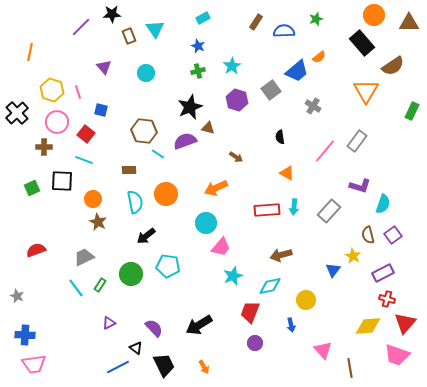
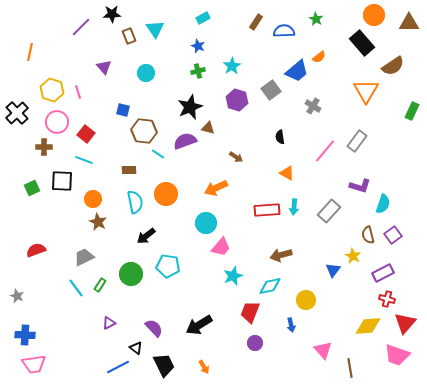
green star at (316, 19): rotated 24 degrees counterclockwise
blue square at (101, 110): moved 22 px right
